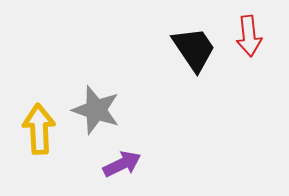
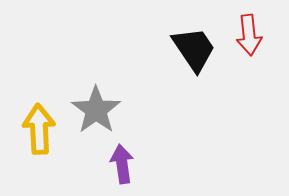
red arrow: moved 1 px up
gray star: rotated 18 degrees clockwise
purple arrow: rotated 72 degrees counterclockwise
